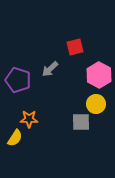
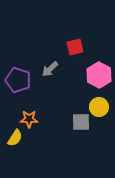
yellow circle: moved 3 px right, 3 px down
